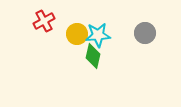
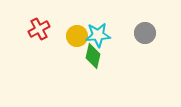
red cross: moved 5 px left, 8 px down
yellow circle: moved 2 px down
